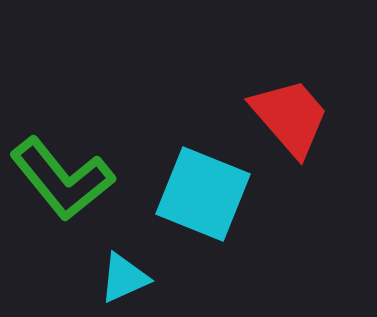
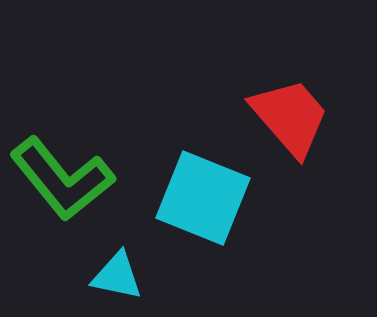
cyan square: moved 4 px down
cyan triangle: moved 7 px left, 2 px up; rotated 36 degrees clockwise
